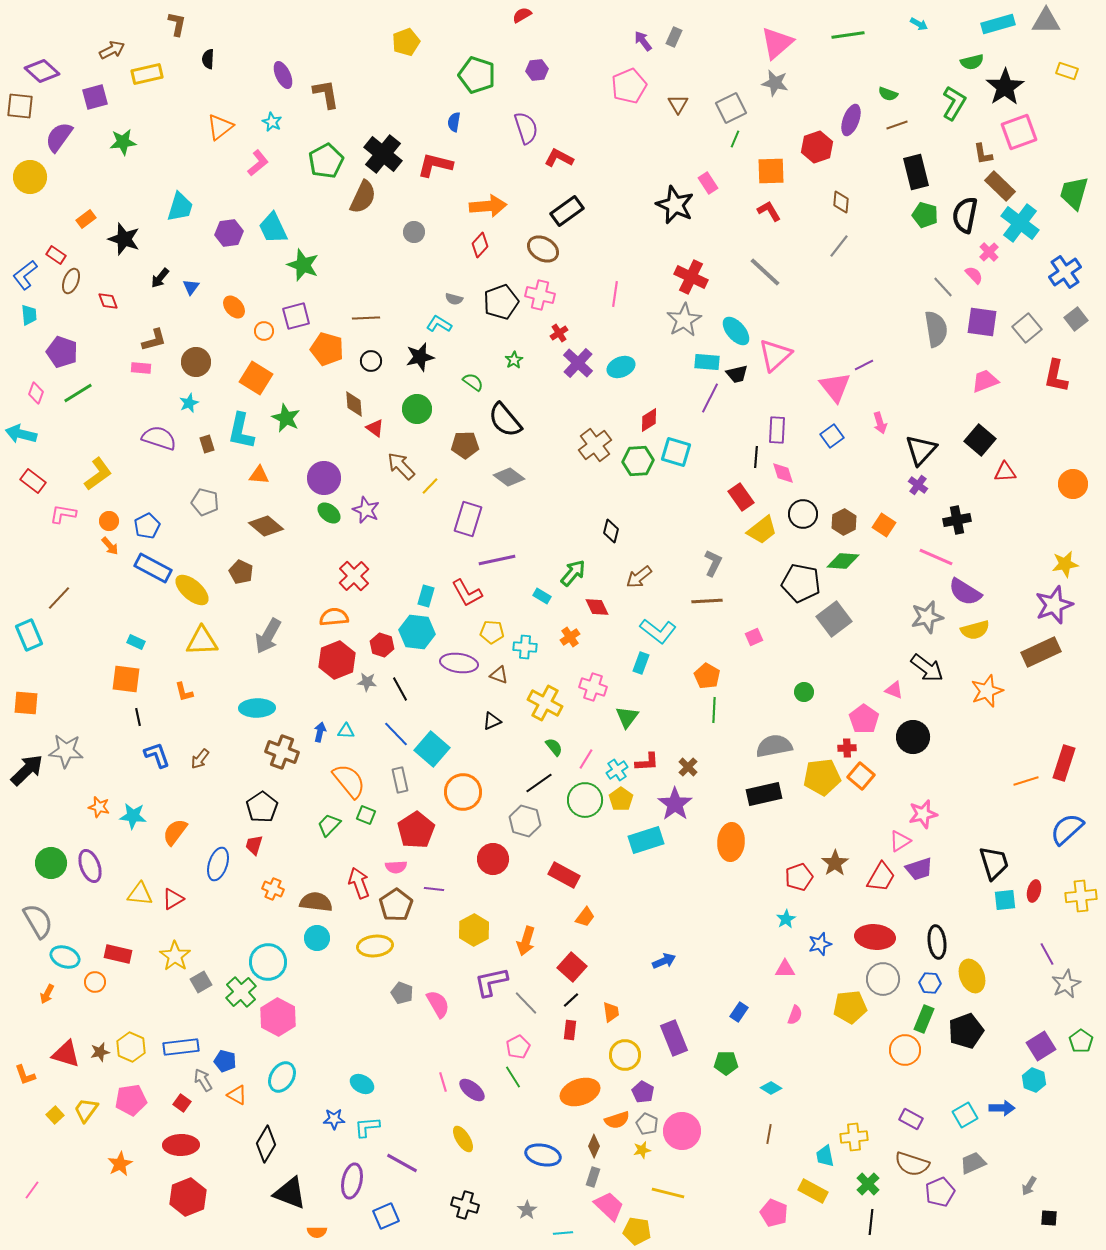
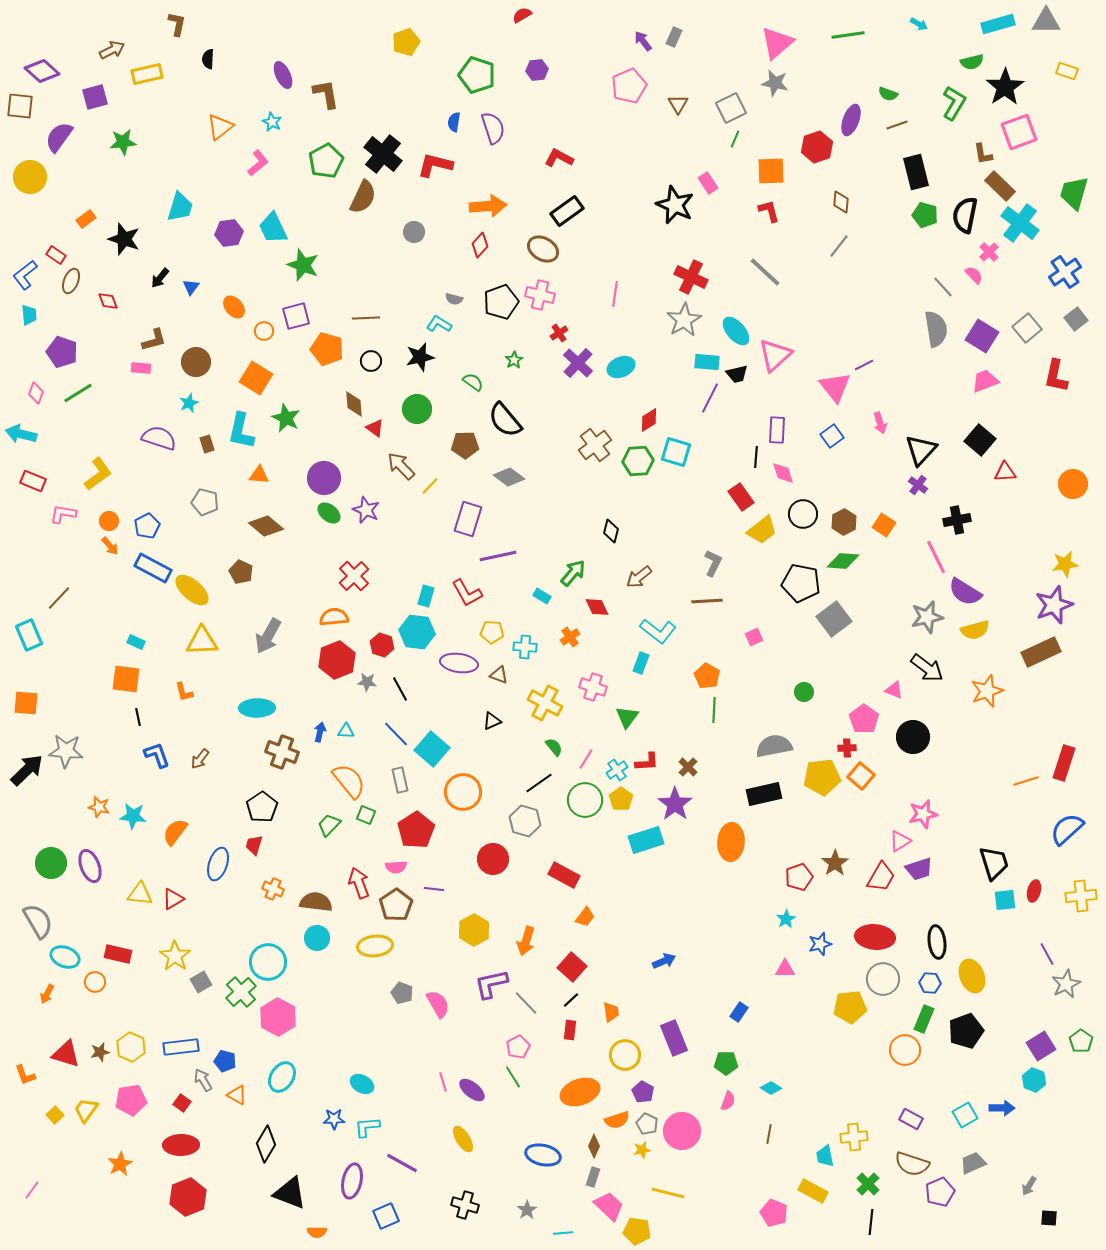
purple semicircle at (526, 128): moved 33 px left
red L-shape at (769, 211): rotated 15 degrees clockwise
purple square at (982, 322): moved 14 px down; rotated 24 degrees clockwise
red rectangle at (33, 481): rotated 15 degrees counterclockwise
pink line at (936, 557): rotated 40 degrees clockwise
purple line at (497, 560): moved 1 px right, 4 px up
purple L-shape at (491, 982): moved 2 px down
pink semicircle at (795, 1015): moved 67 px left, 86 px down
